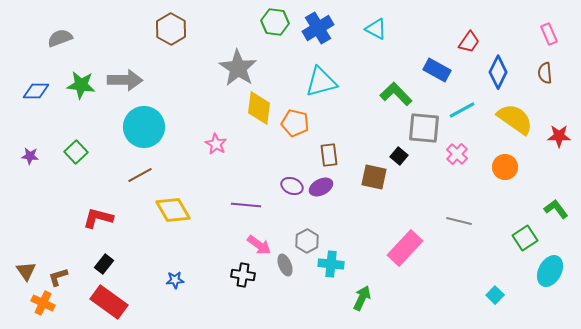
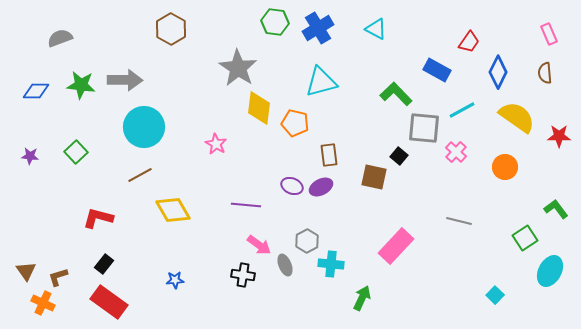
yellow semicircle at (515, 119): moved 2 px right, 2 px up
pink cross at (457, 154): moved 1 px left, 2 px up
pink rectangle at (405, 248): moved 9 px left, 2 px up
